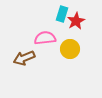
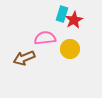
red star: moved 2 px left, 1 px up
